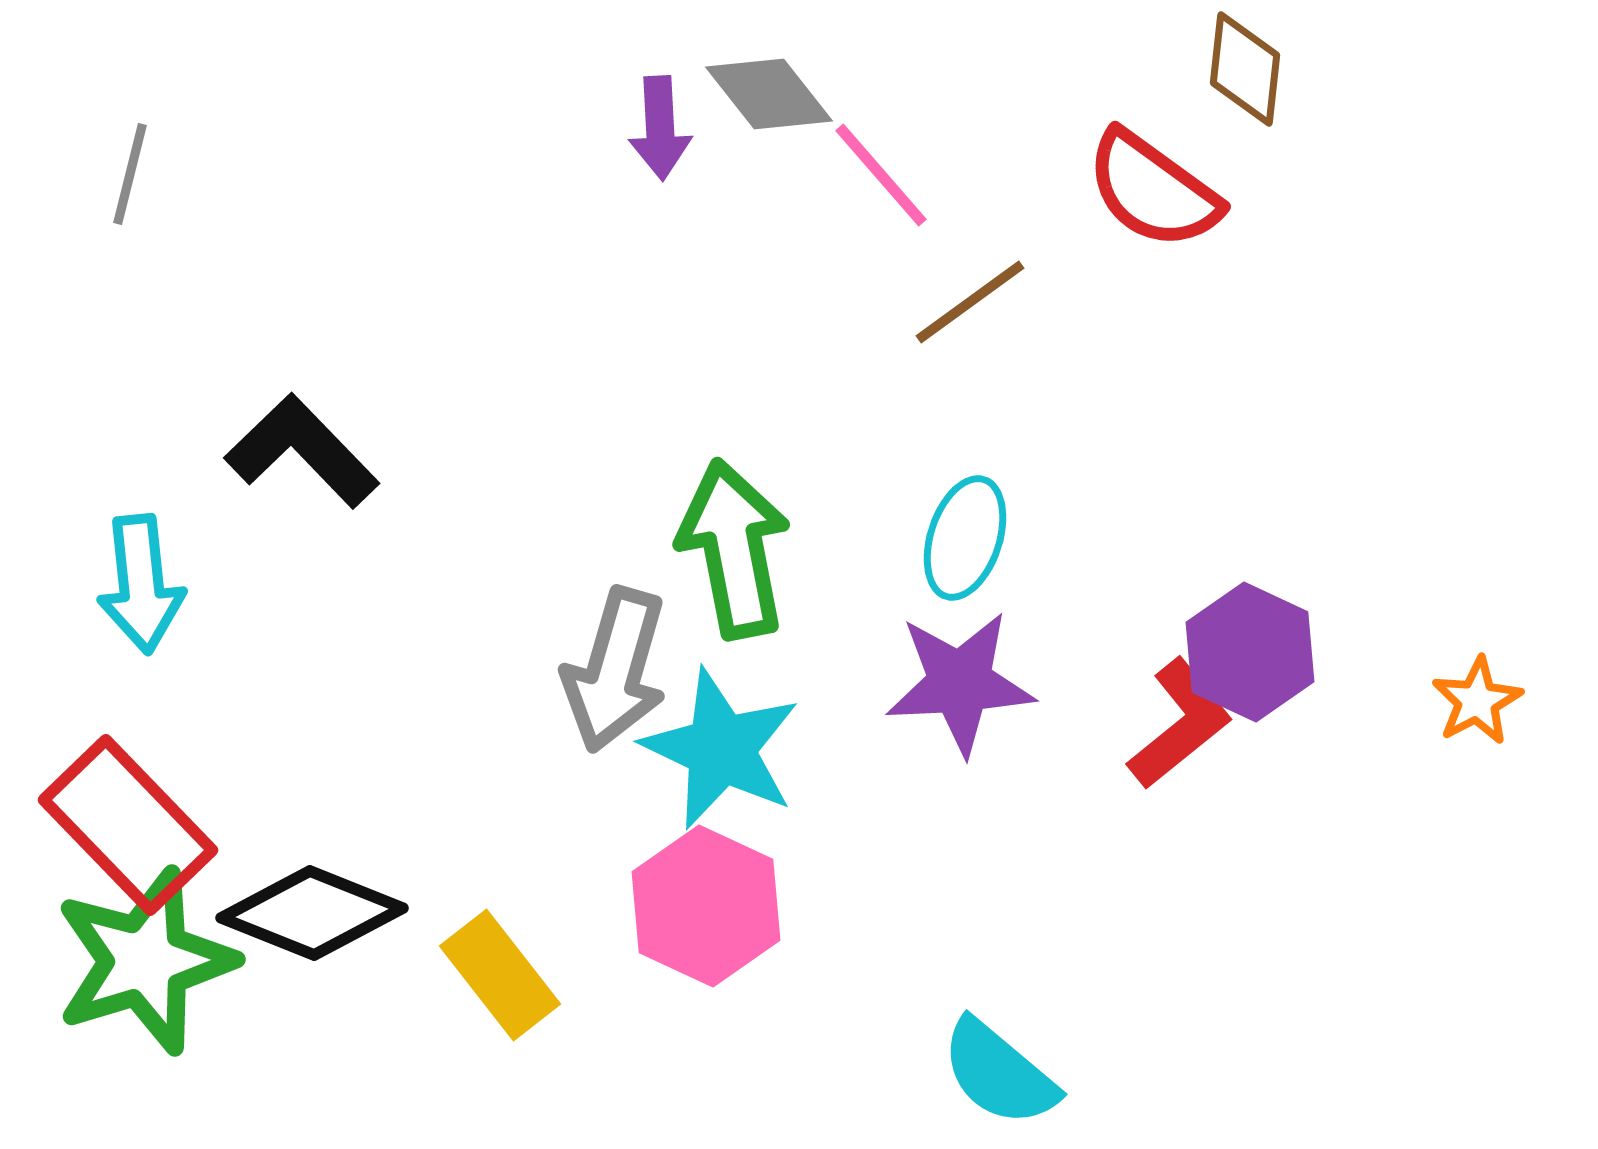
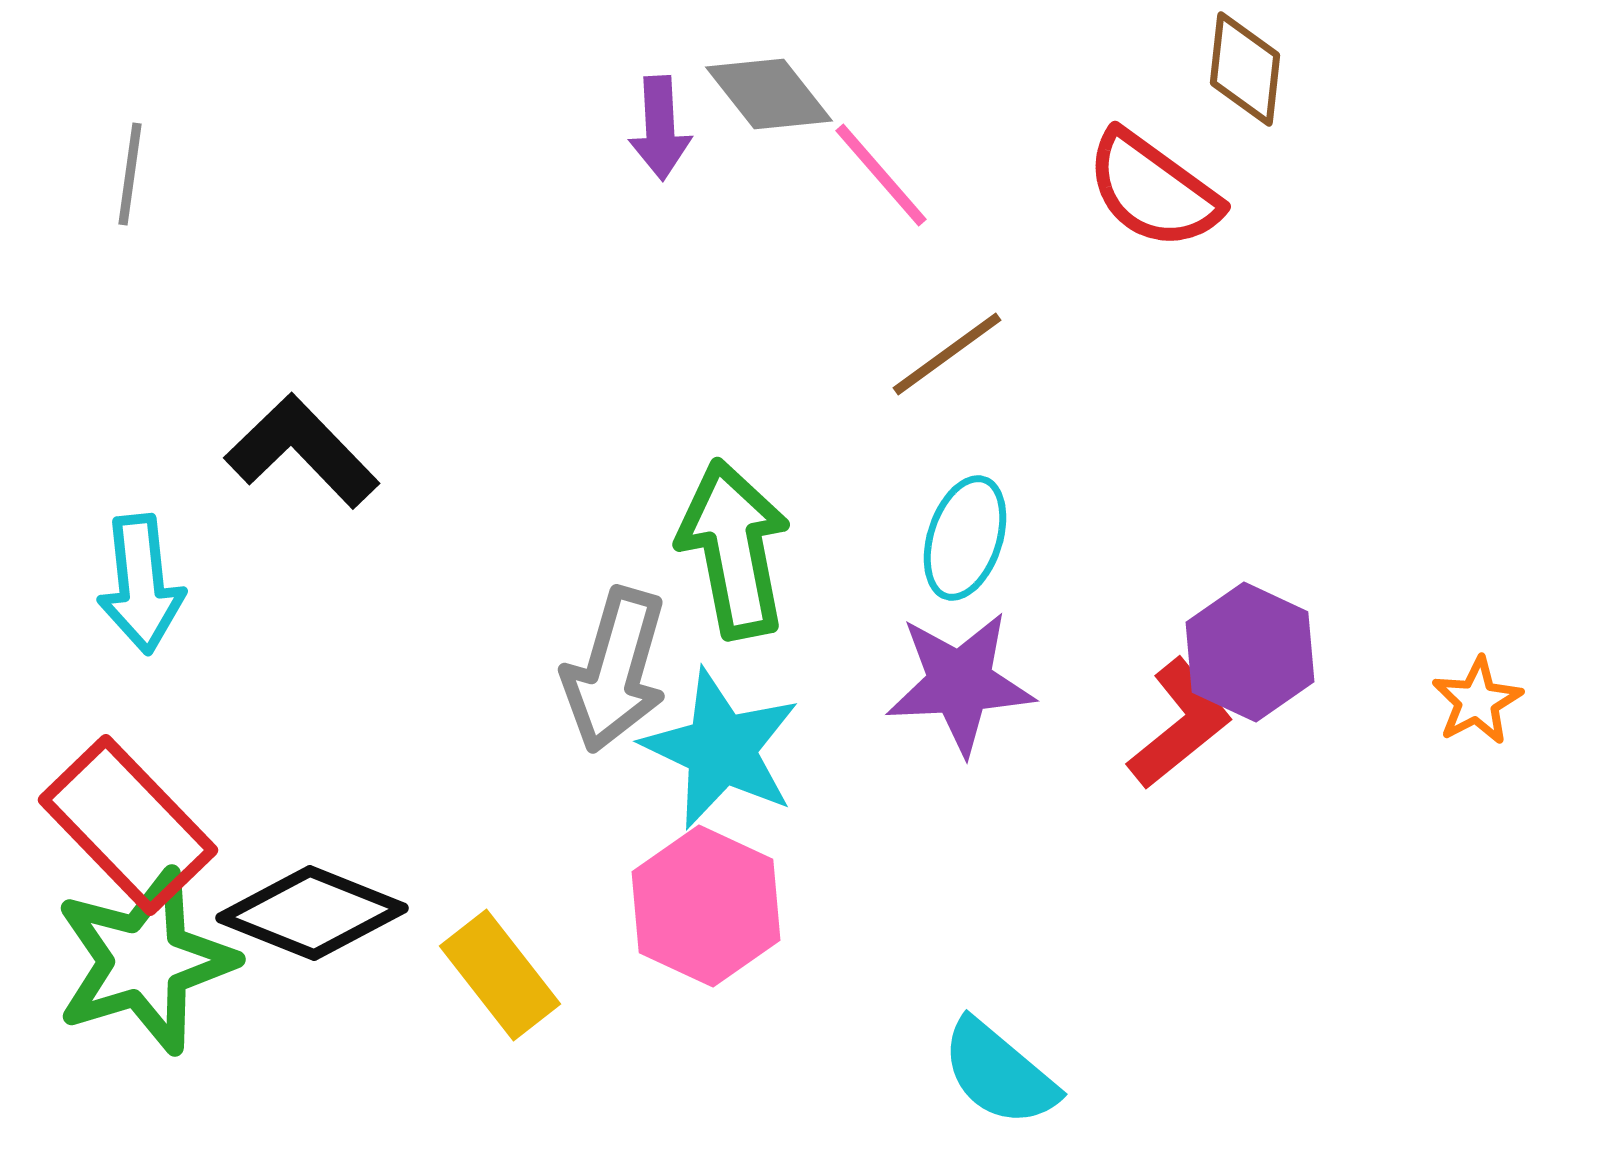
gray line: rotated 6 degrees counterclockwise
brown line: moved 23 px left, 52 px down
